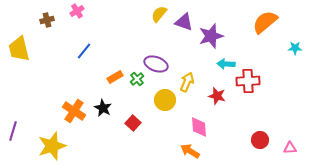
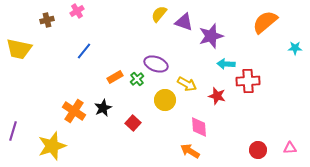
yellow trapezoid: rotated 64 degrees counterclockwise
yellow arrow: moved 2 px down; rotated 96 degrees clockwise
black star: rotated 18 degrees clockwise
red circle: moved 2 px left, 10 px down
